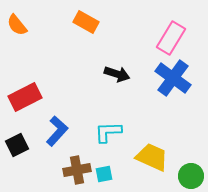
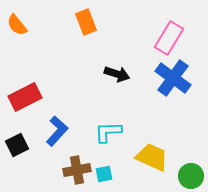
orange rectangle: rotated 40 degrees clockwise
pink rectangle: moved 2 px left
